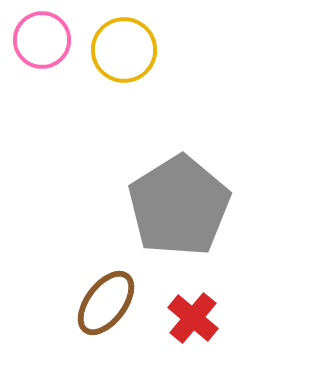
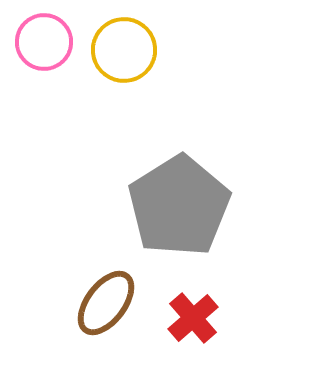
pink circle: moved 2 px right, 2 px down
red cross: rotated 9 degrees clockwise
